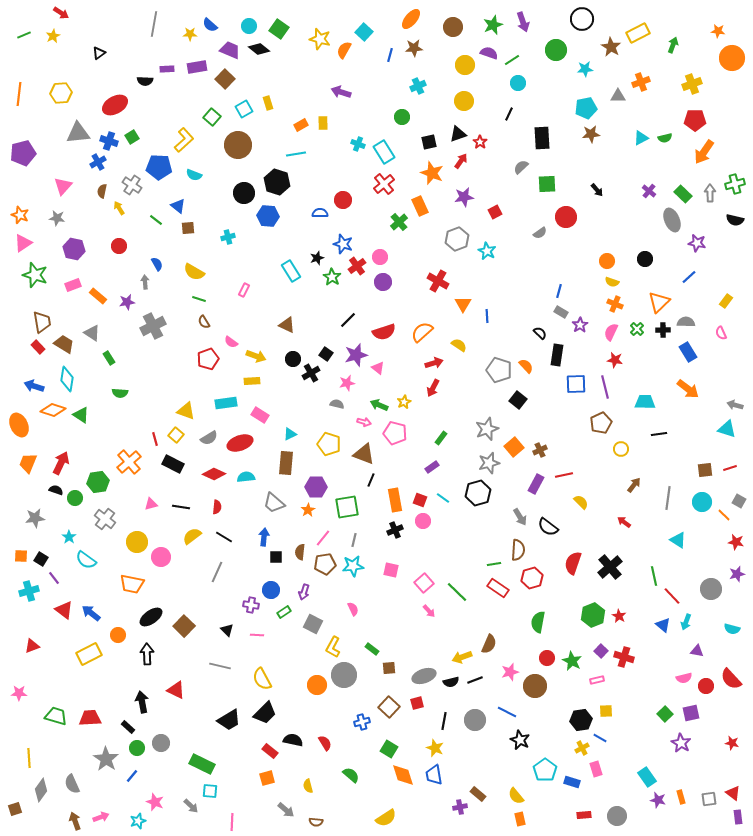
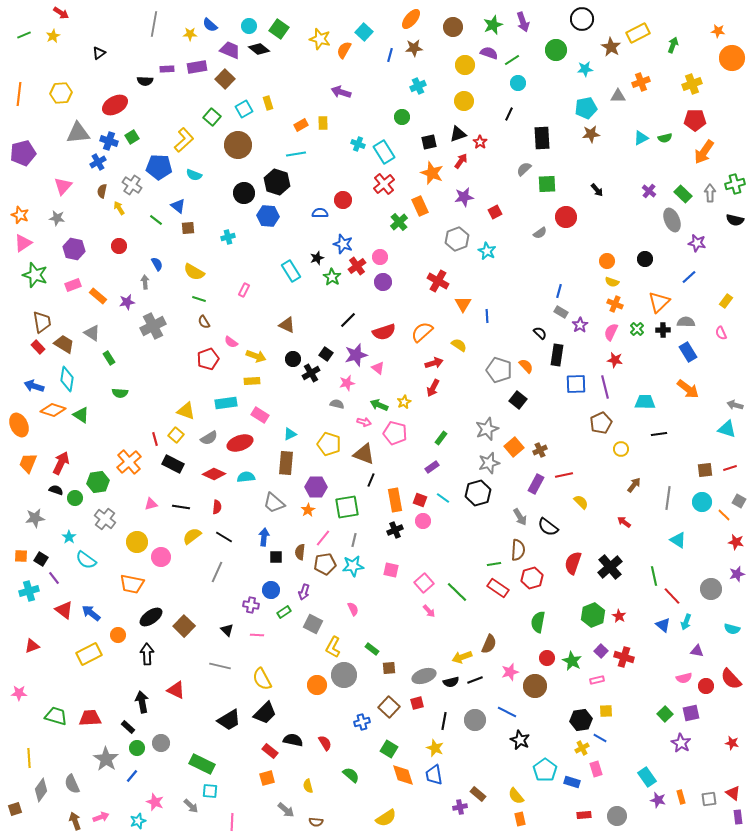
gray semicircle at (521, 167): moved 3 px right, 2 px down
